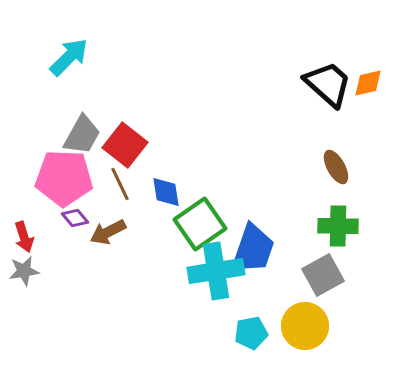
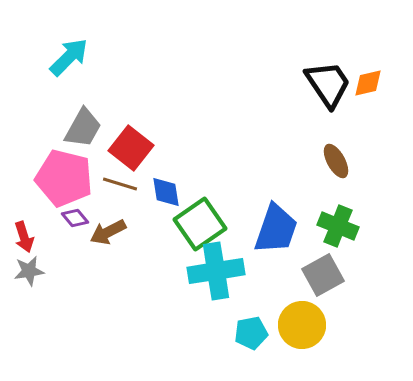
black trapezoid: rotated 14 degrees clockwise
gray trapezoid: moved 1 px right, 7 px up
red square: moved 6 px right, 3 px down
brown ellipse: moved 6 px up
pink pentagon: rotated 12 degrees clockwise
brown line: rotated 48 degrees counterclockwise
green cross: rotated 21 degrees clockwise
blue trapezoid: moved 23 px right, 20 px up
gray star: moved 5 px right
yellow circle: moved 3 px left, 1 px up
